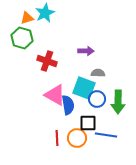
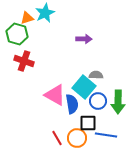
green hexagon: moved 5 px left, 4 px up
purple arrow: moved 2 px left, 12 px up
red cross: moved 23 px left
gray semicircle: moved 2 px left, 2 px down
cyan square: moved 1 px up; rotated 20 degrees clockwise
blue circle: moved 1 px right, 2 px down
blue semicircle: moved 4 px right, 1 px up
red line: rotated 28 degrees counterclockwise
